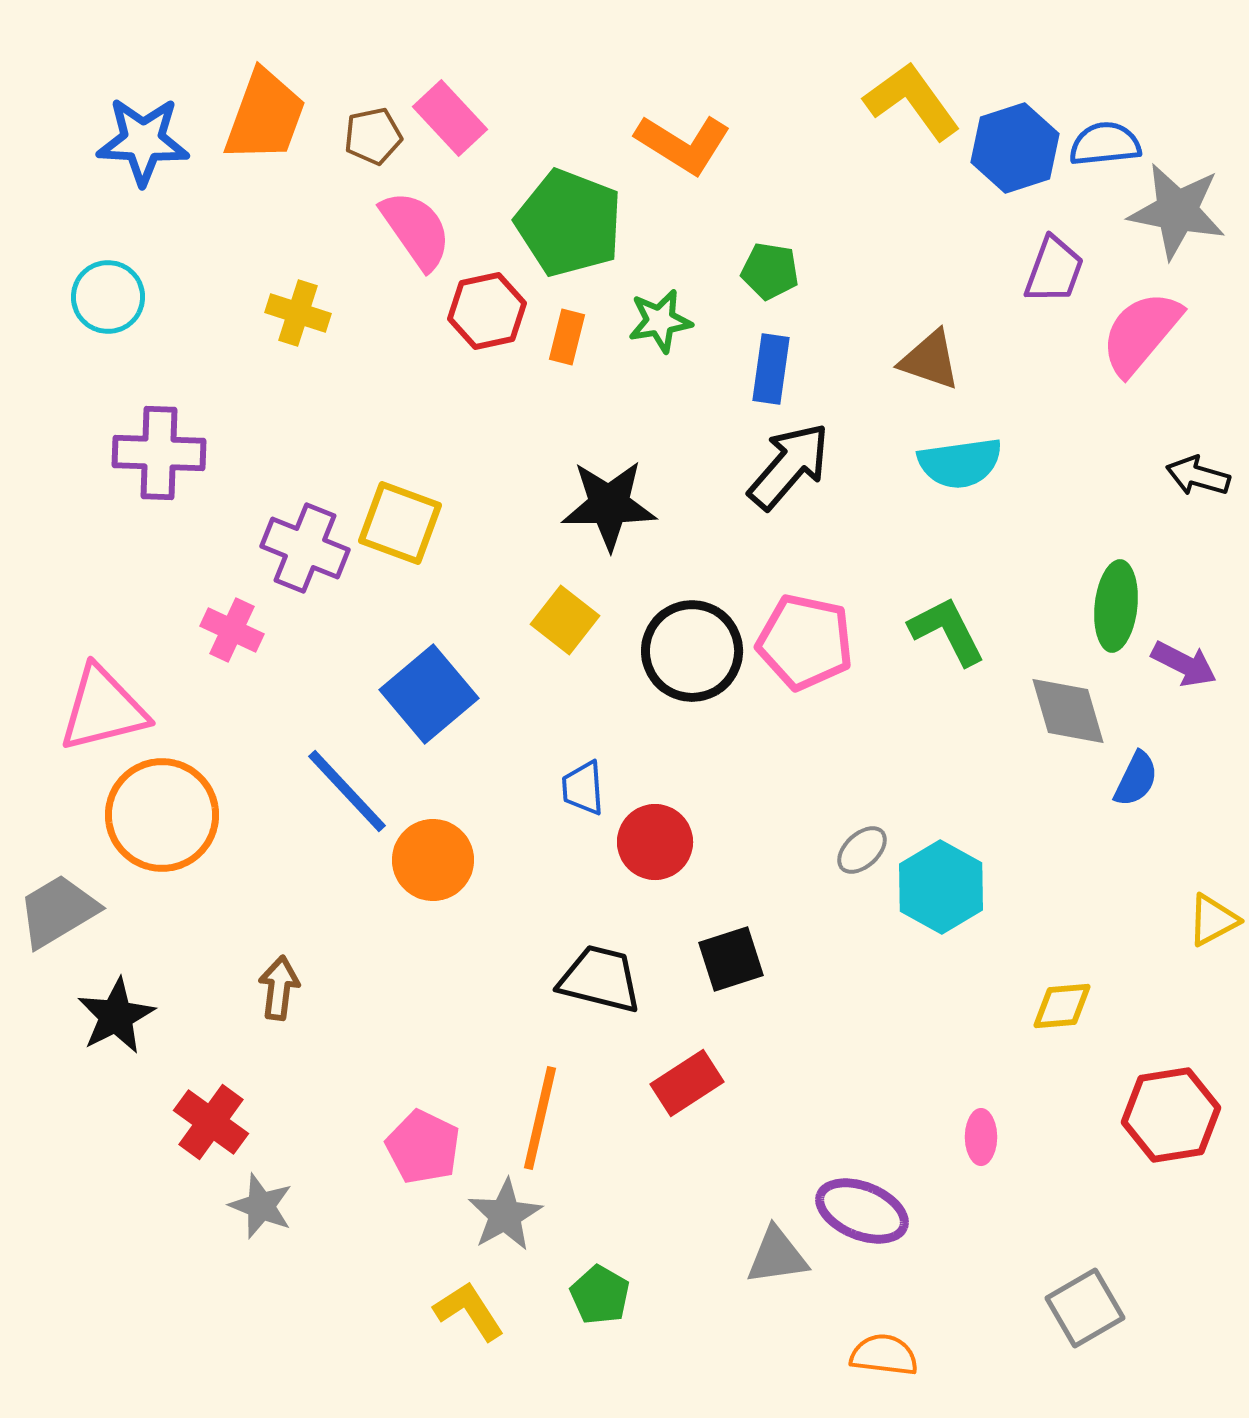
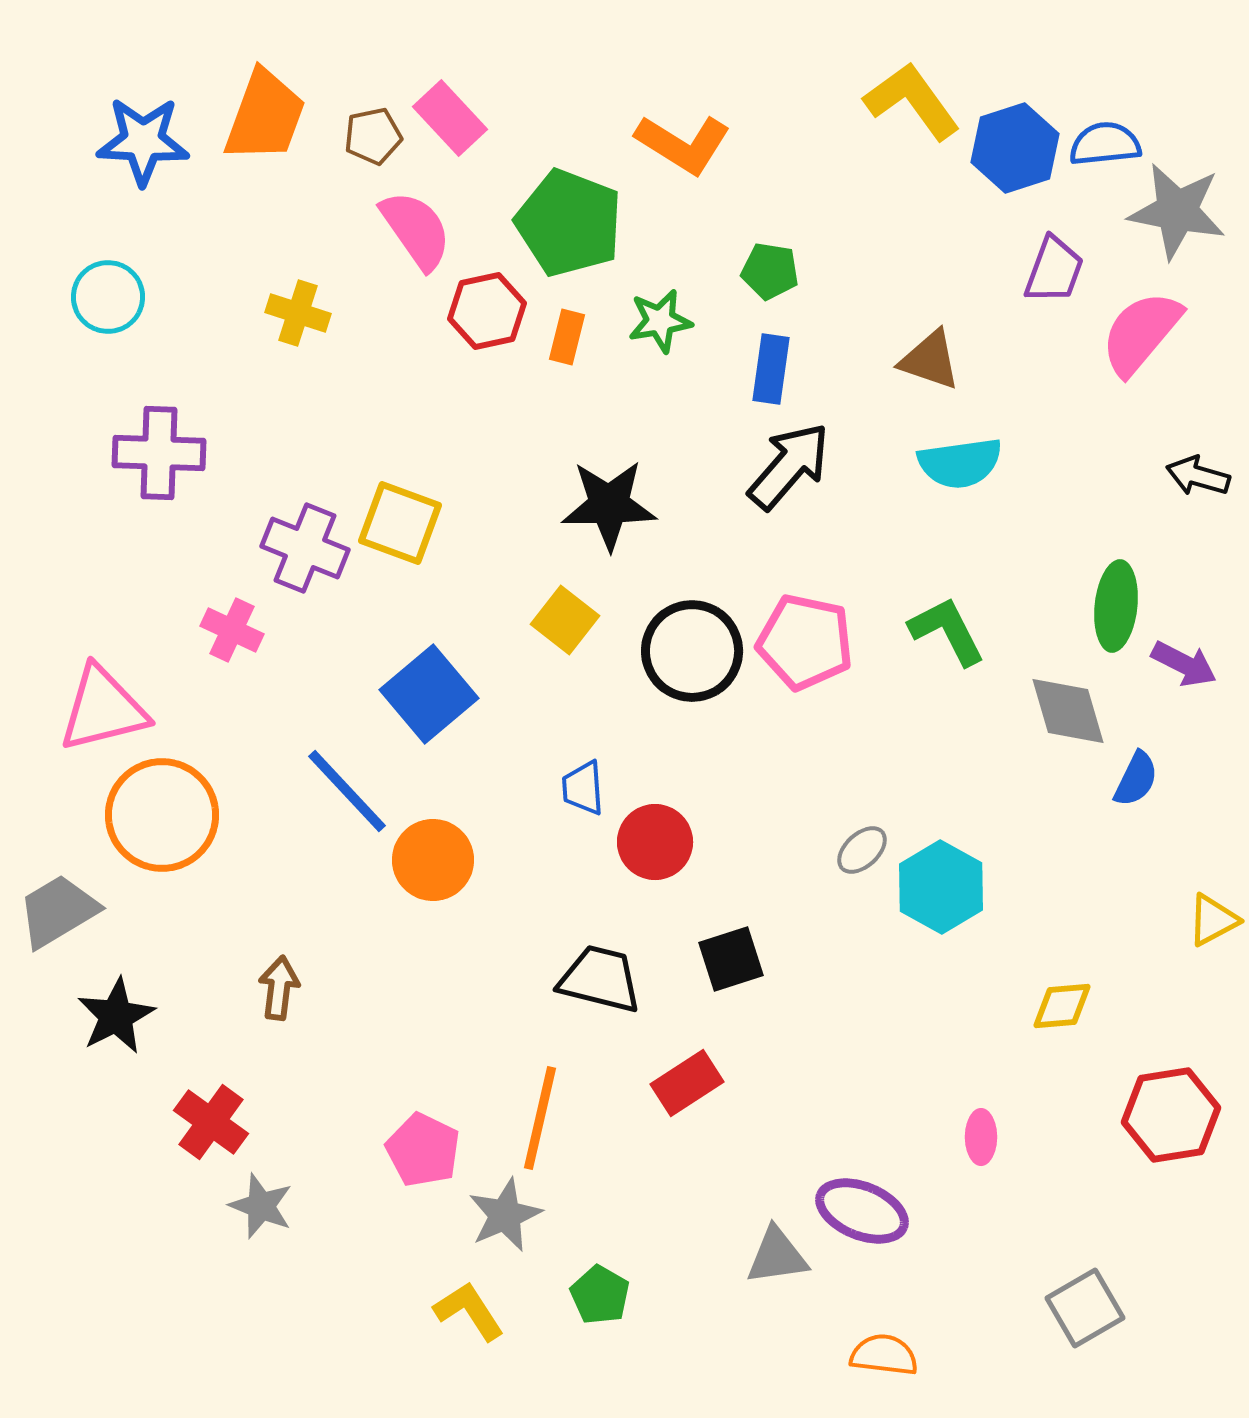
pink pentagon at (423, 1147): moved 3 px down
gray star at (505, 1215): rotated 6 degrees clockwise
